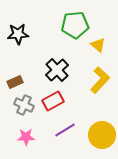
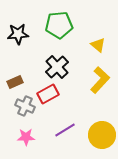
green pentagon: moved 16 px left
black cross: moved 3 px up
red rectangle: moved 5 px left, 7 px up
gray cross: moved 1 px right, 1 px down
